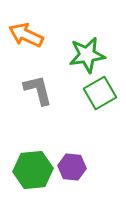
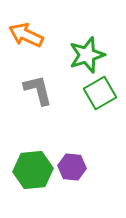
green star: rotated 9 degrees counterclockwise
